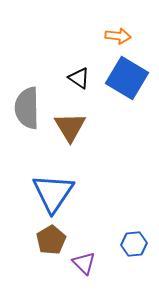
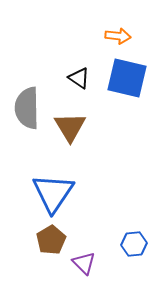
blue square: rotated 18 degrees counterclockwise
